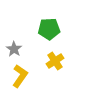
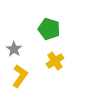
green pentagon: rotated 20 degrees clockwise
